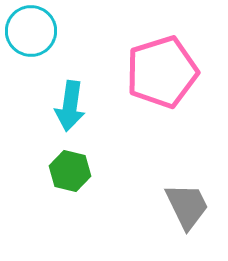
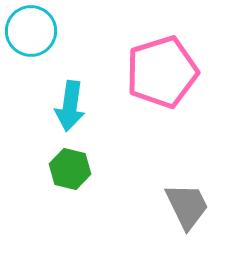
green hexagon: moved 2 px up
